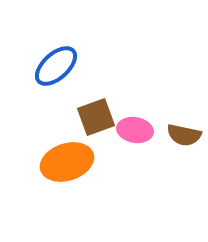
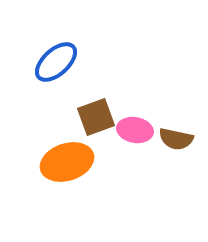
blue ellipse: moved 4 px up
brown semicircle: moved 8 px left, 4 px down
